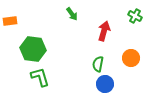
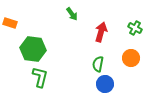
green cross: moved 12 px down
orange rectangle: moved 2 px down; rotated 24 degrees clockwise
red arrow: moved 3 px left, 1 px down
green L-shape: rotated 30 degrees clockwise
